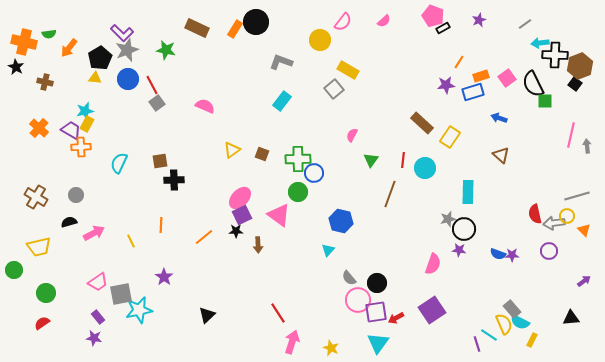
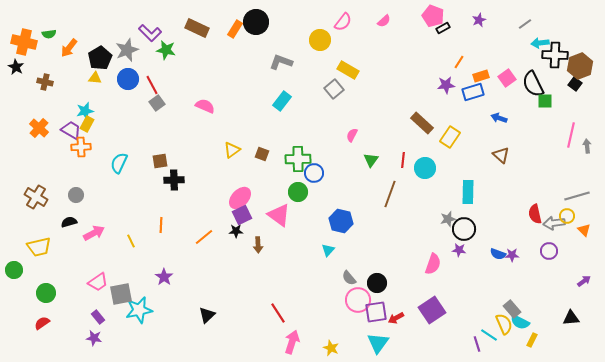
purple L-shape at (122, 33): moved 28 px right
